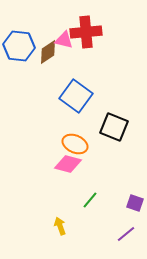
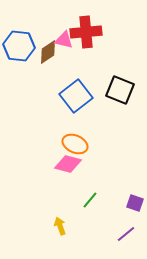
blue square: rotated 16 degrees clockwise
black square: moved 6 px right, 37 px up
